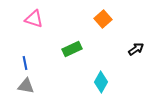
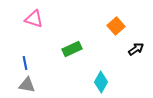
orange square: moved 13 px right, 7 px down
gray triangle: moved 1 px right, 1 px up
